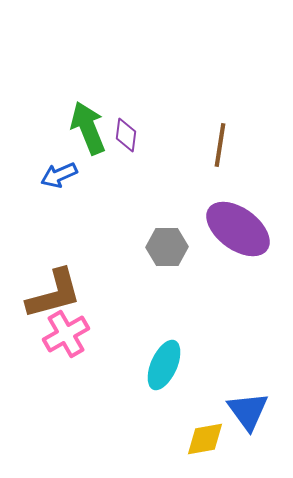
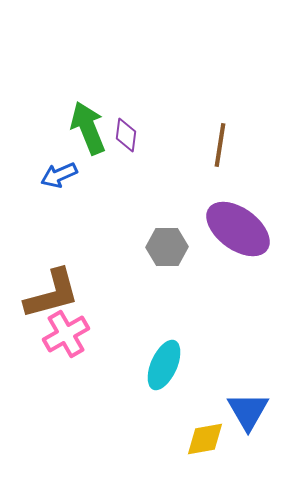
brown L-shape: moved 2 px left
blue triangle: rotated 6 degrees clockwise
